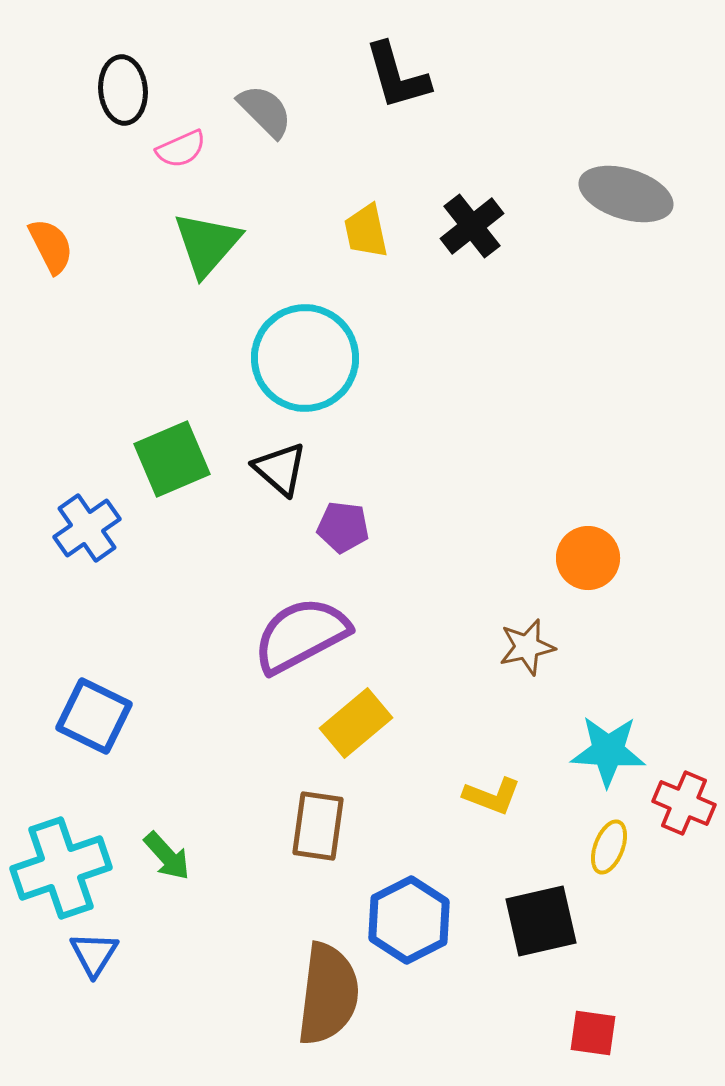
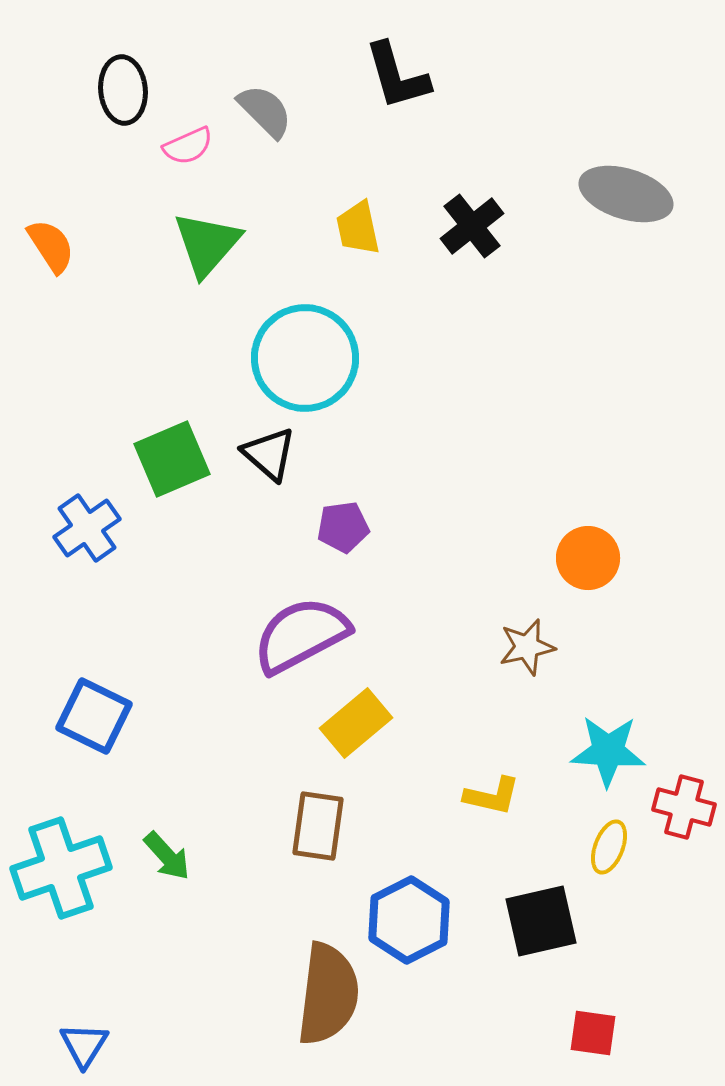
pink semicircle: moved 7 px right, 3 px up
yellow trapezoid: moved 8 px left, 3 px up
orange semicircle: rotated 6 degrees counterclockwise
black triangle: moved 11 px left, 15 px up
purple pentagon: rotated 15 degrees counterclockwise
yellow L-shape: rotated 8 degrees counterclockwise
red cross: moved 4 px down; rotated 8 degrees counterclockwise
blue triangle: moved 10 px left, 91 px down
